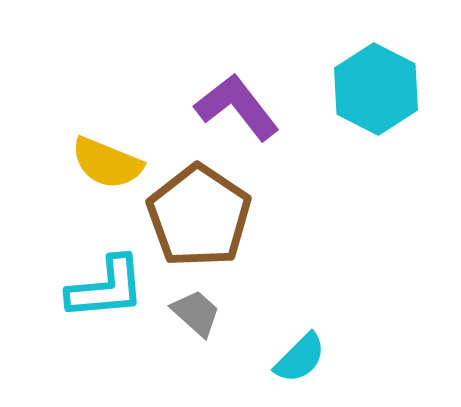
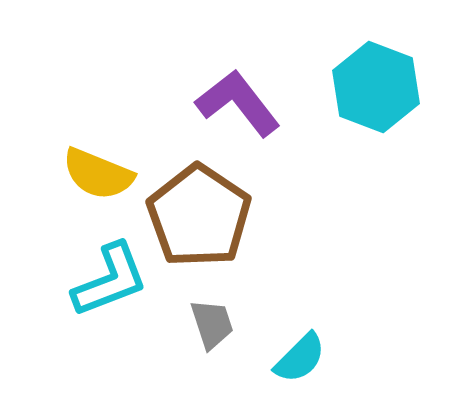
cyan hexagon: moved 2 px up; rotated 6 degrees counterclockwise
purple L-shape: moved 1 px right, 4 px up
yellow semicircle: moved 9 px left, 11 px down
cyan L-shape: moved 4 px right, 8 px up; rotated 16 degrees counterclockwise
gray trapezoid: moved 16 px right, 11 px down; rotated 30 degrees clockwise
